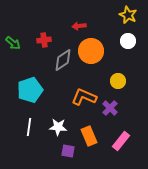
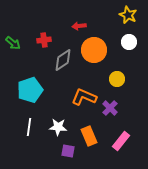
white circle: moved 1 px right, 1 px down
orange circle: moved 3 px right, 1 px up
yellow circle: moved 1 px left, 2 px up
